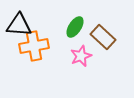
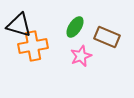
black triangle: rotated 12 degrees clockwise
brown rectangle: moved 4 px right; rotated 20 degrees counterclockwise
orange cross: moved 1 px left
